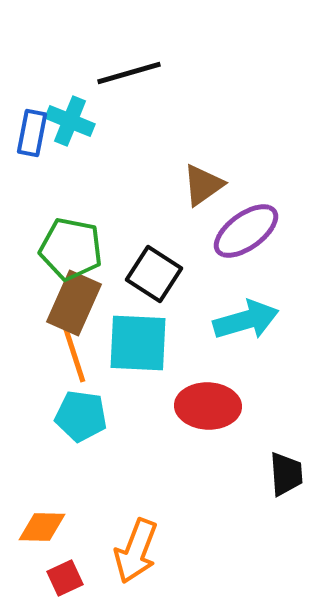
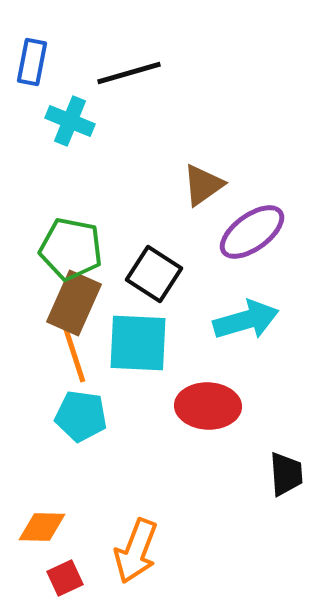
blue rectangle: moved 71 px up
purple ellipse: moved 6 px right, 1 px down
